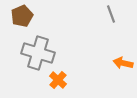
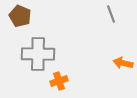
brown pentagon: moved 2 px left; rotated 25 degrees counterclockwise
gray cross: moved 1 px down; rotated 16 degrees counterclockwise
orange cross: moved 1 px right, 1 px down; rotated 30 degrees clockwise
